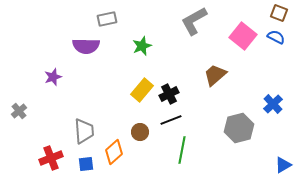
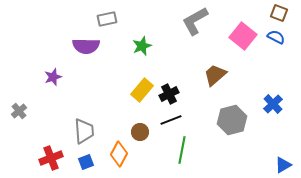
gray L-shape: moved 1 px right
gray hexagon: moved 7 px left, 8 px up
orange diamond: moved 5 px right, 2 px down; rotated 20 degrees counterclockwise
blue square: moved 2 px up; rotated 14 degrees counterclockwise
